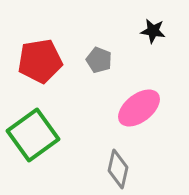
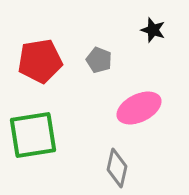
black star: moved 1 px up; rotated 10 degrees clockwise
pink ellipse: rotated 12 degrees clockwise
green square: rotated 27 degrees clockwise
gray diamond: moved 1 px left, 1 px up
